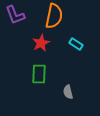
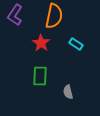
purple L-shape: rotated 55 degrees clockwise
red star: rotated 12 degrees counterclockwise
green rectangle: moved 1 px right, 2 px down
